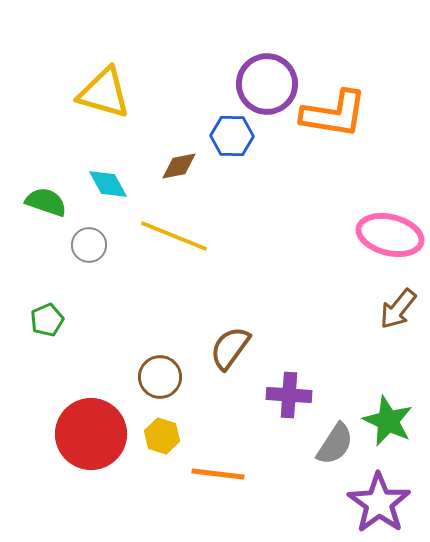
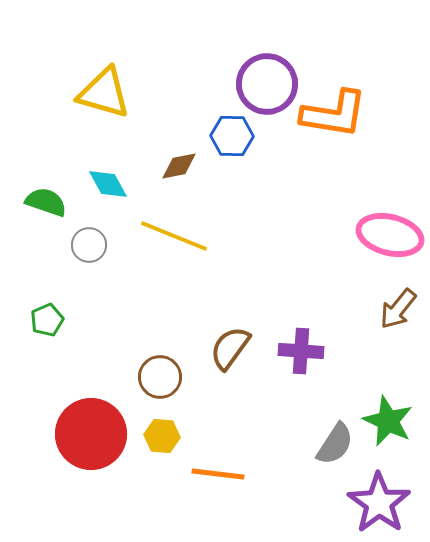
purple cross: moved 12 px right, 44 px up
yellow hexagon: rotated 12 degrees counterclockwise
